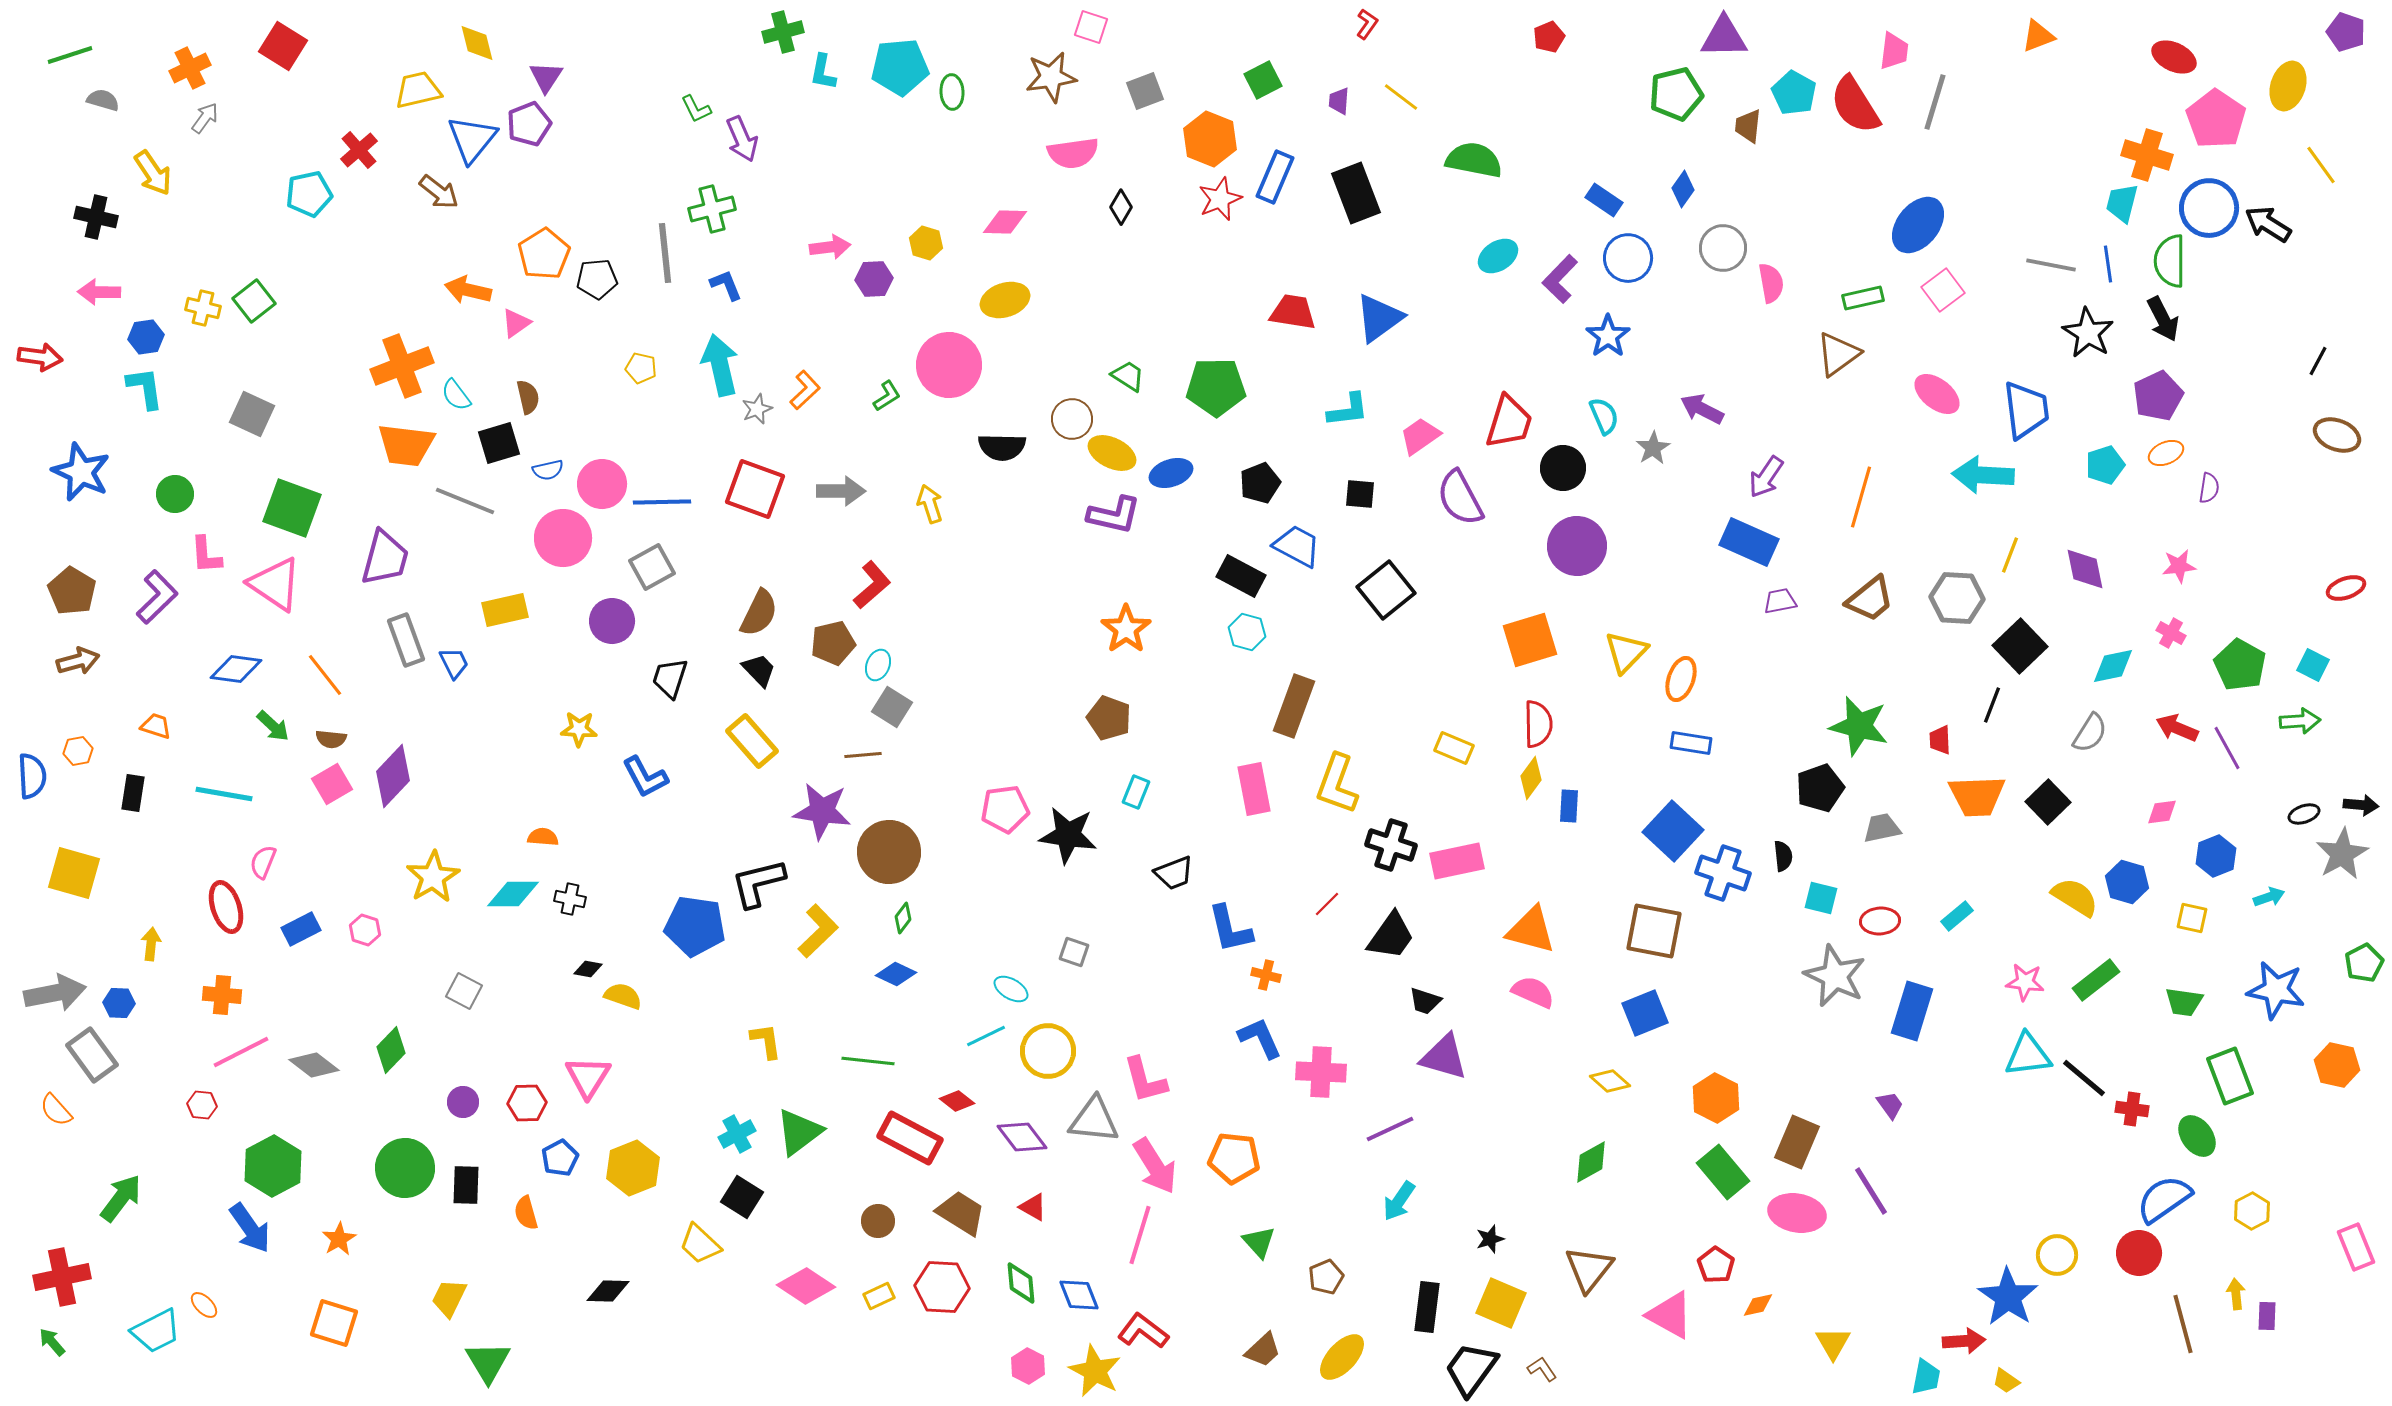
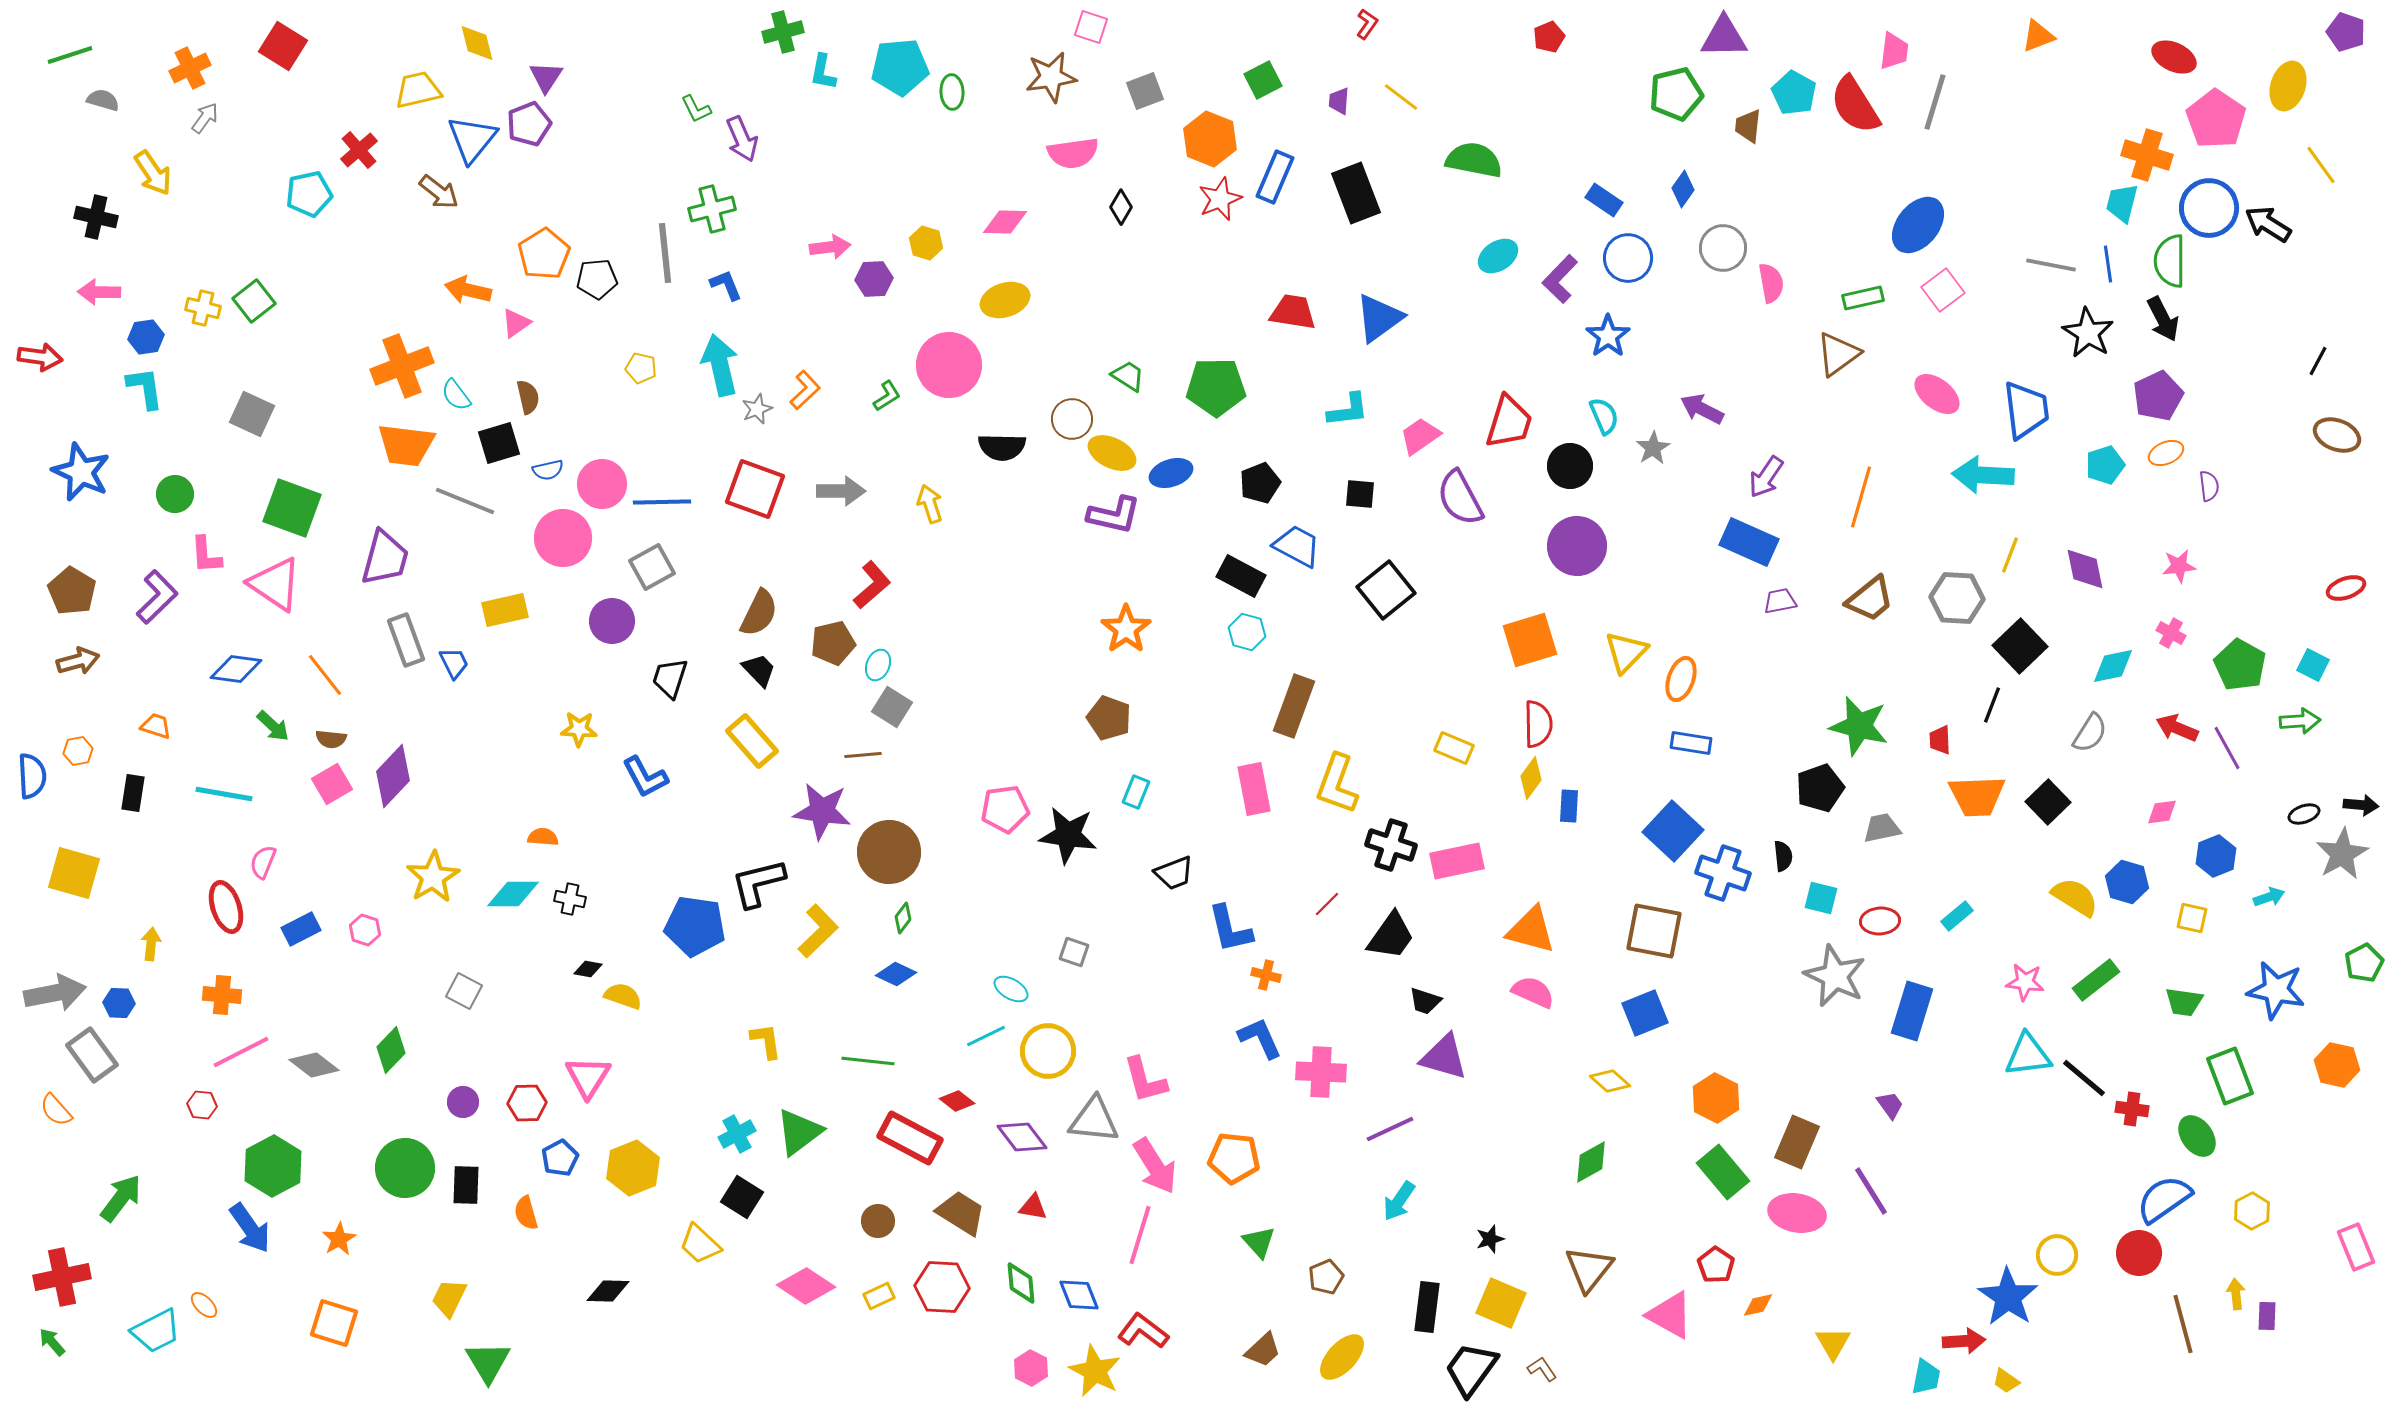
black circle at (1563, 468): moved 7 px right, 2 px up
purple semicircle at (2209, 488): moved 2 px up; rotated 16 degrees counterclockwise
red triangle at (1033, 1207): rotated 20 degrees counterclockwise
pink hexagon at (1028, 1366): moved 3 px right, 2 px down
